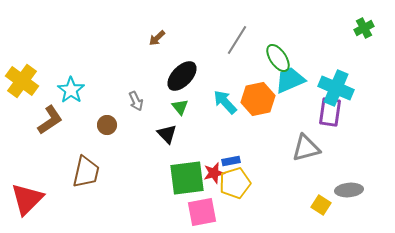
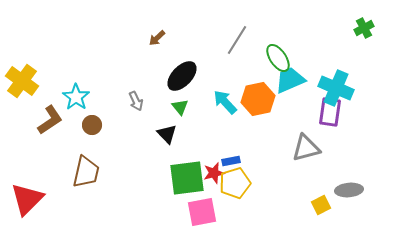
cyan star: moved 5 px right, 7 px down
brown circle: moved 15 px left
yellow square: rotated 30 degrees clockwise
